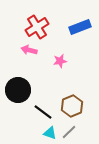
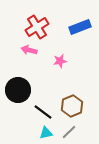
cyan triangle: moved 4 px left; rotated 32 degrees counterclockwise
